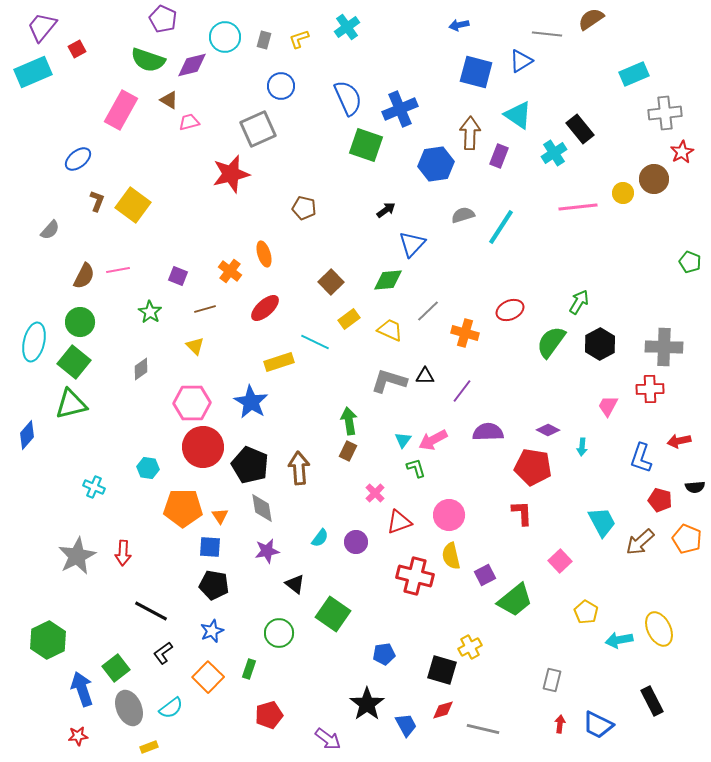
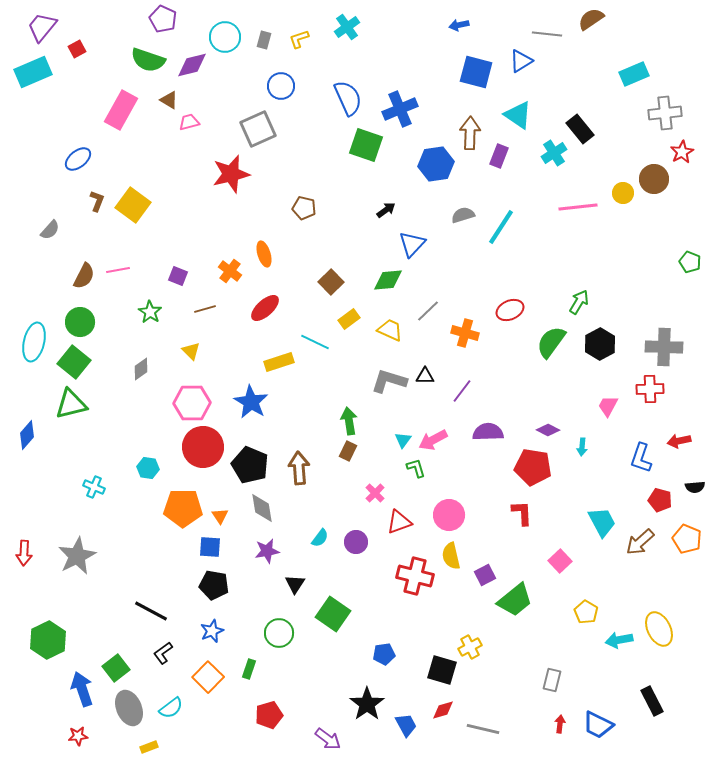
yellow triangle at (195, 346): moved 4 px left, 5 px down
red arrow at (123, 553): moved 99 px left
black triangle at (295, 584): rotated 25 degrees clockwise
